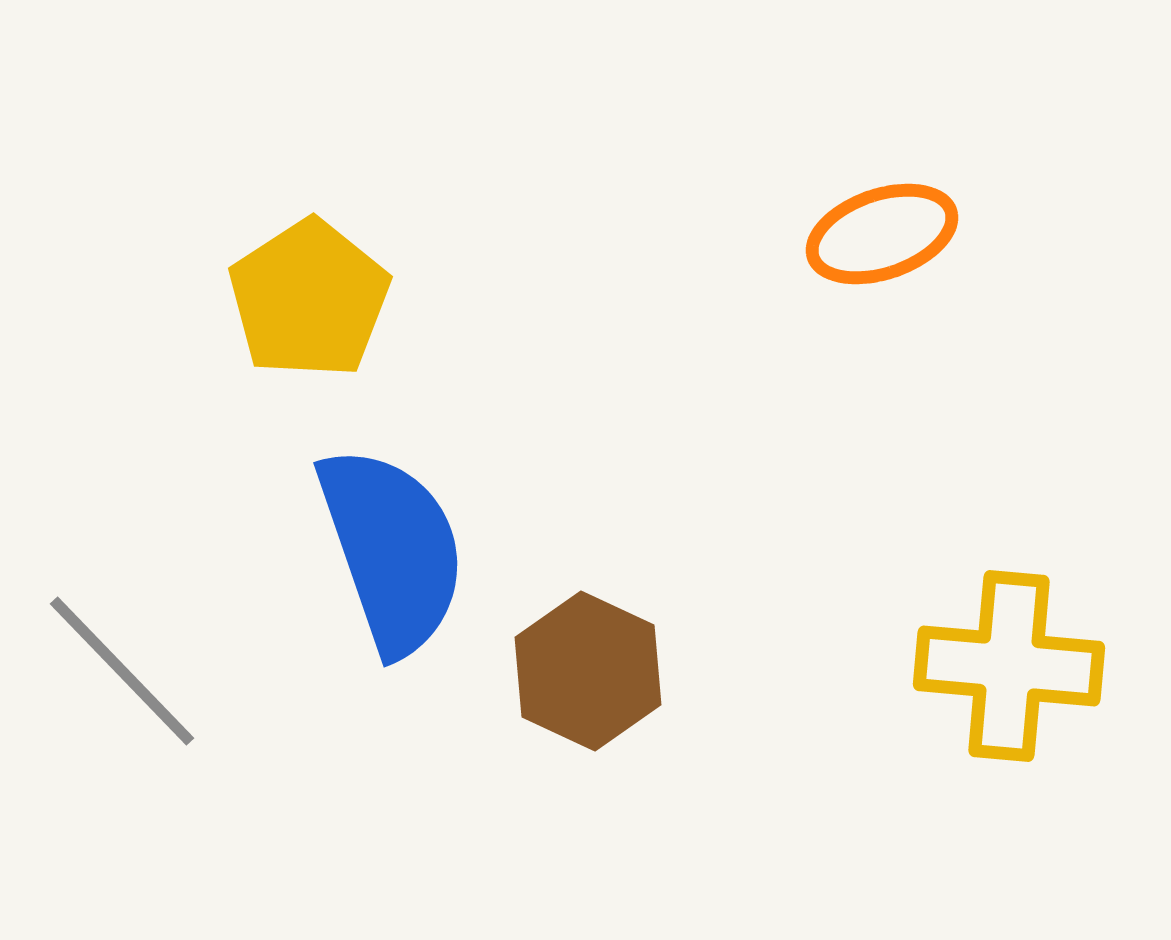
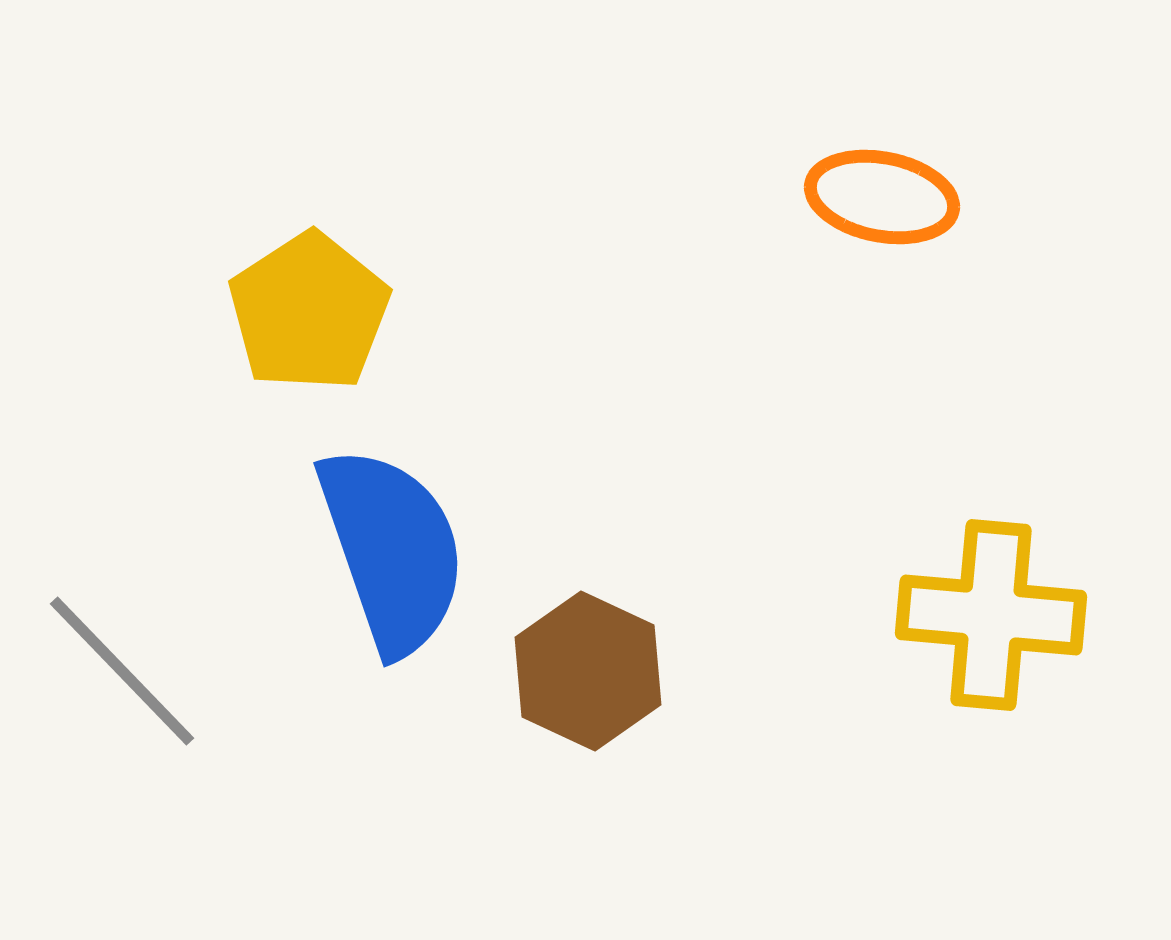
orange ellipse: moved 37 px up; rotated 30 degrees clockwise
yellow pentagon: moved 13 px down
yellow cross: moved 18 px left, 51 px up
